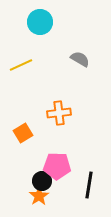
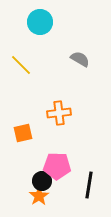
yellow line: rotated 70 degrees clockwise
orange square: rotated 18 degrees clockwise
